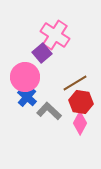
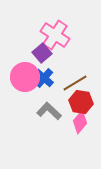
blue cross: moved 17 px right, 19 px up
pink diamond: moved 1 px up; rotated 10 degrees clockwise
